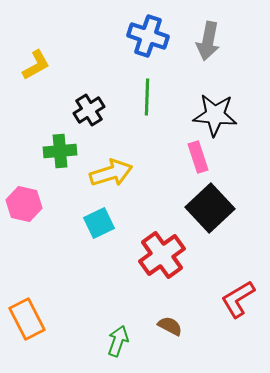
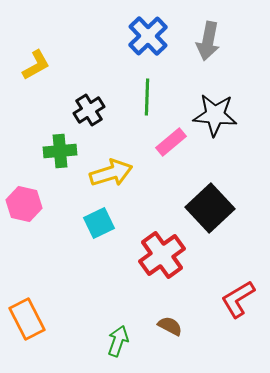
blue cross: rotated 27 degrees clockwise
pink rectangle: moved 27 px left, 15 px up; rotated 68 degrees clockwise
